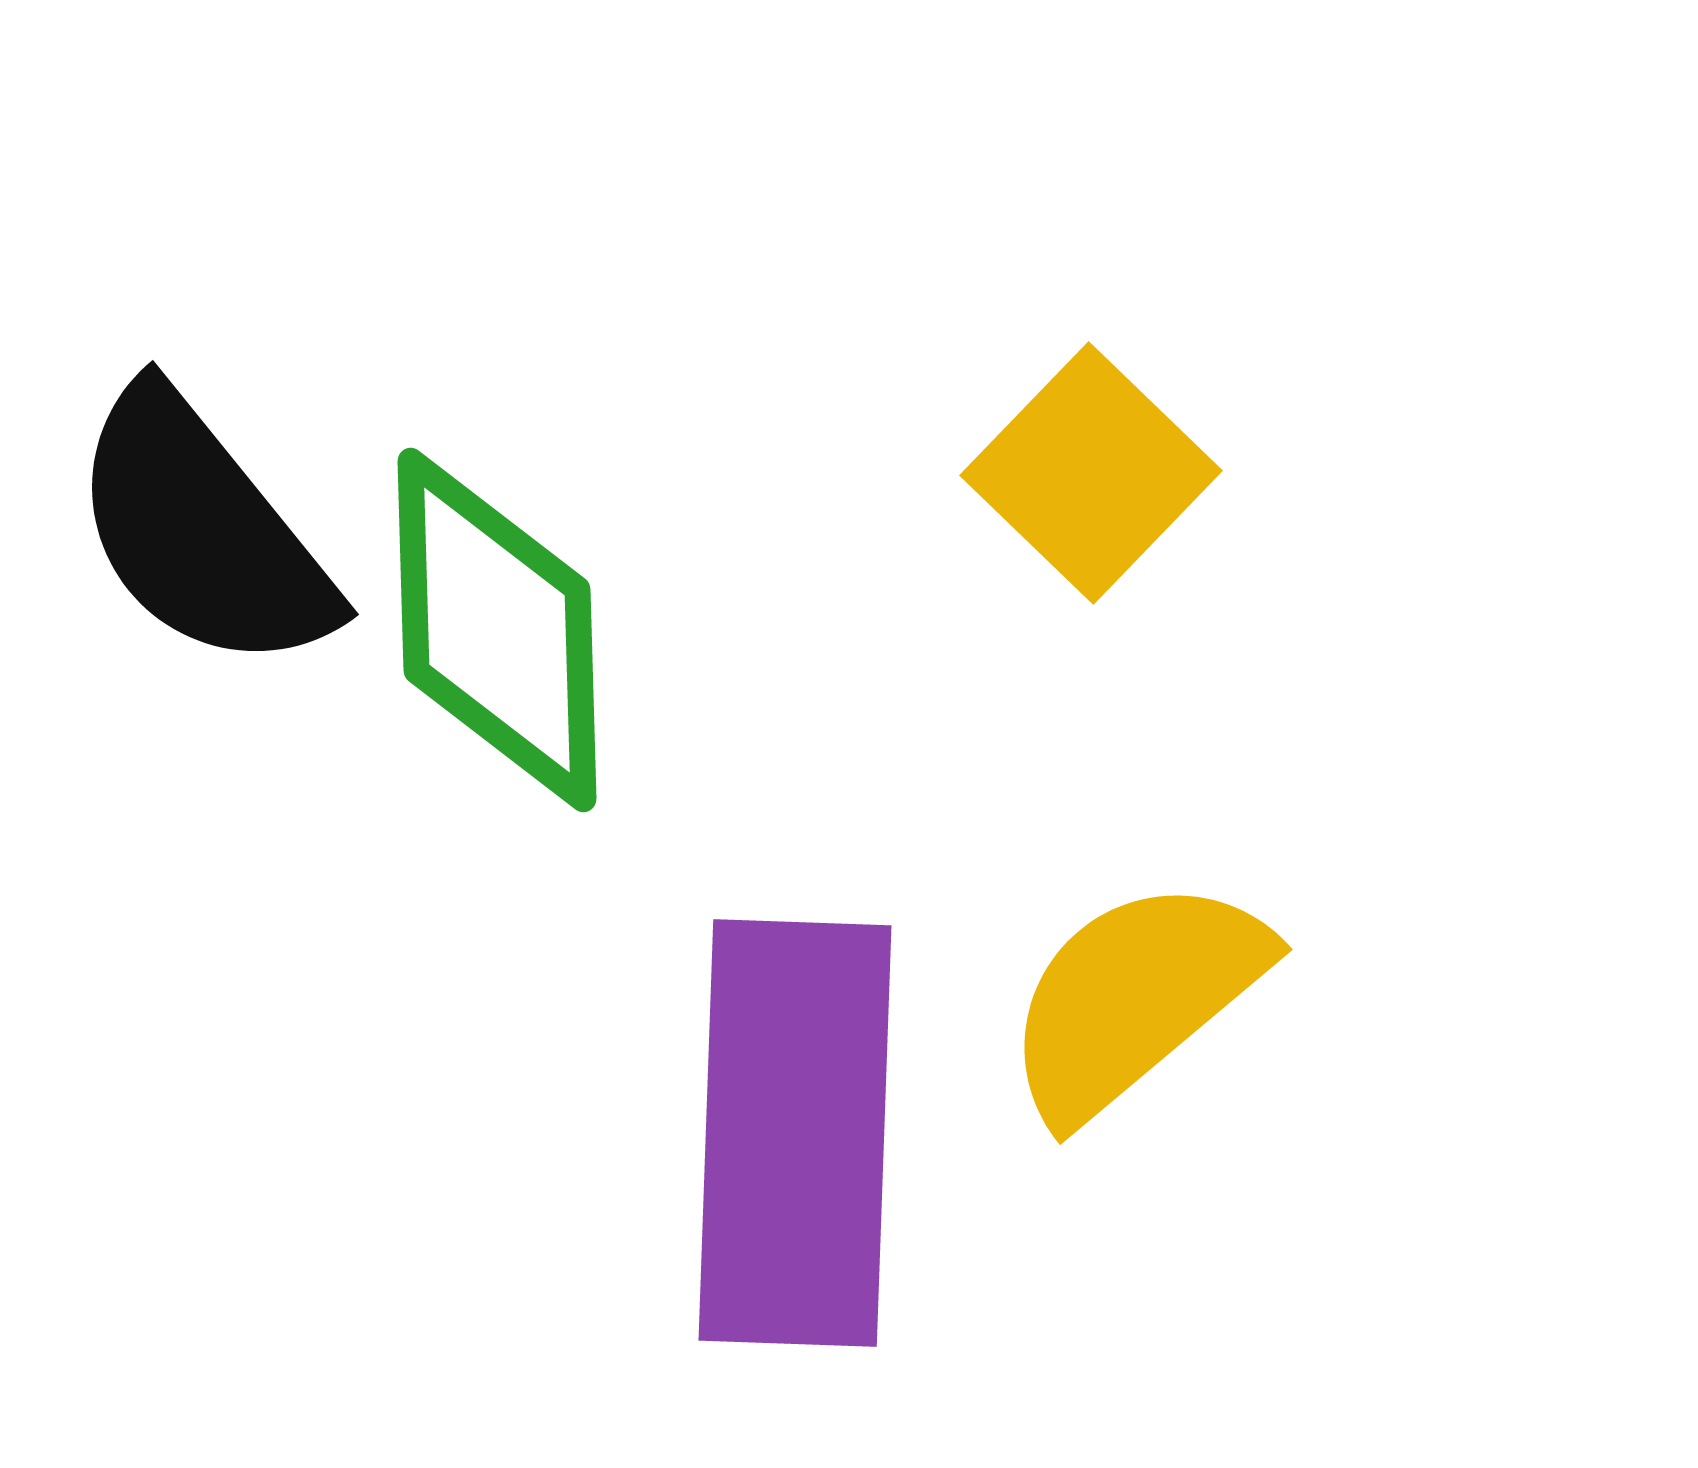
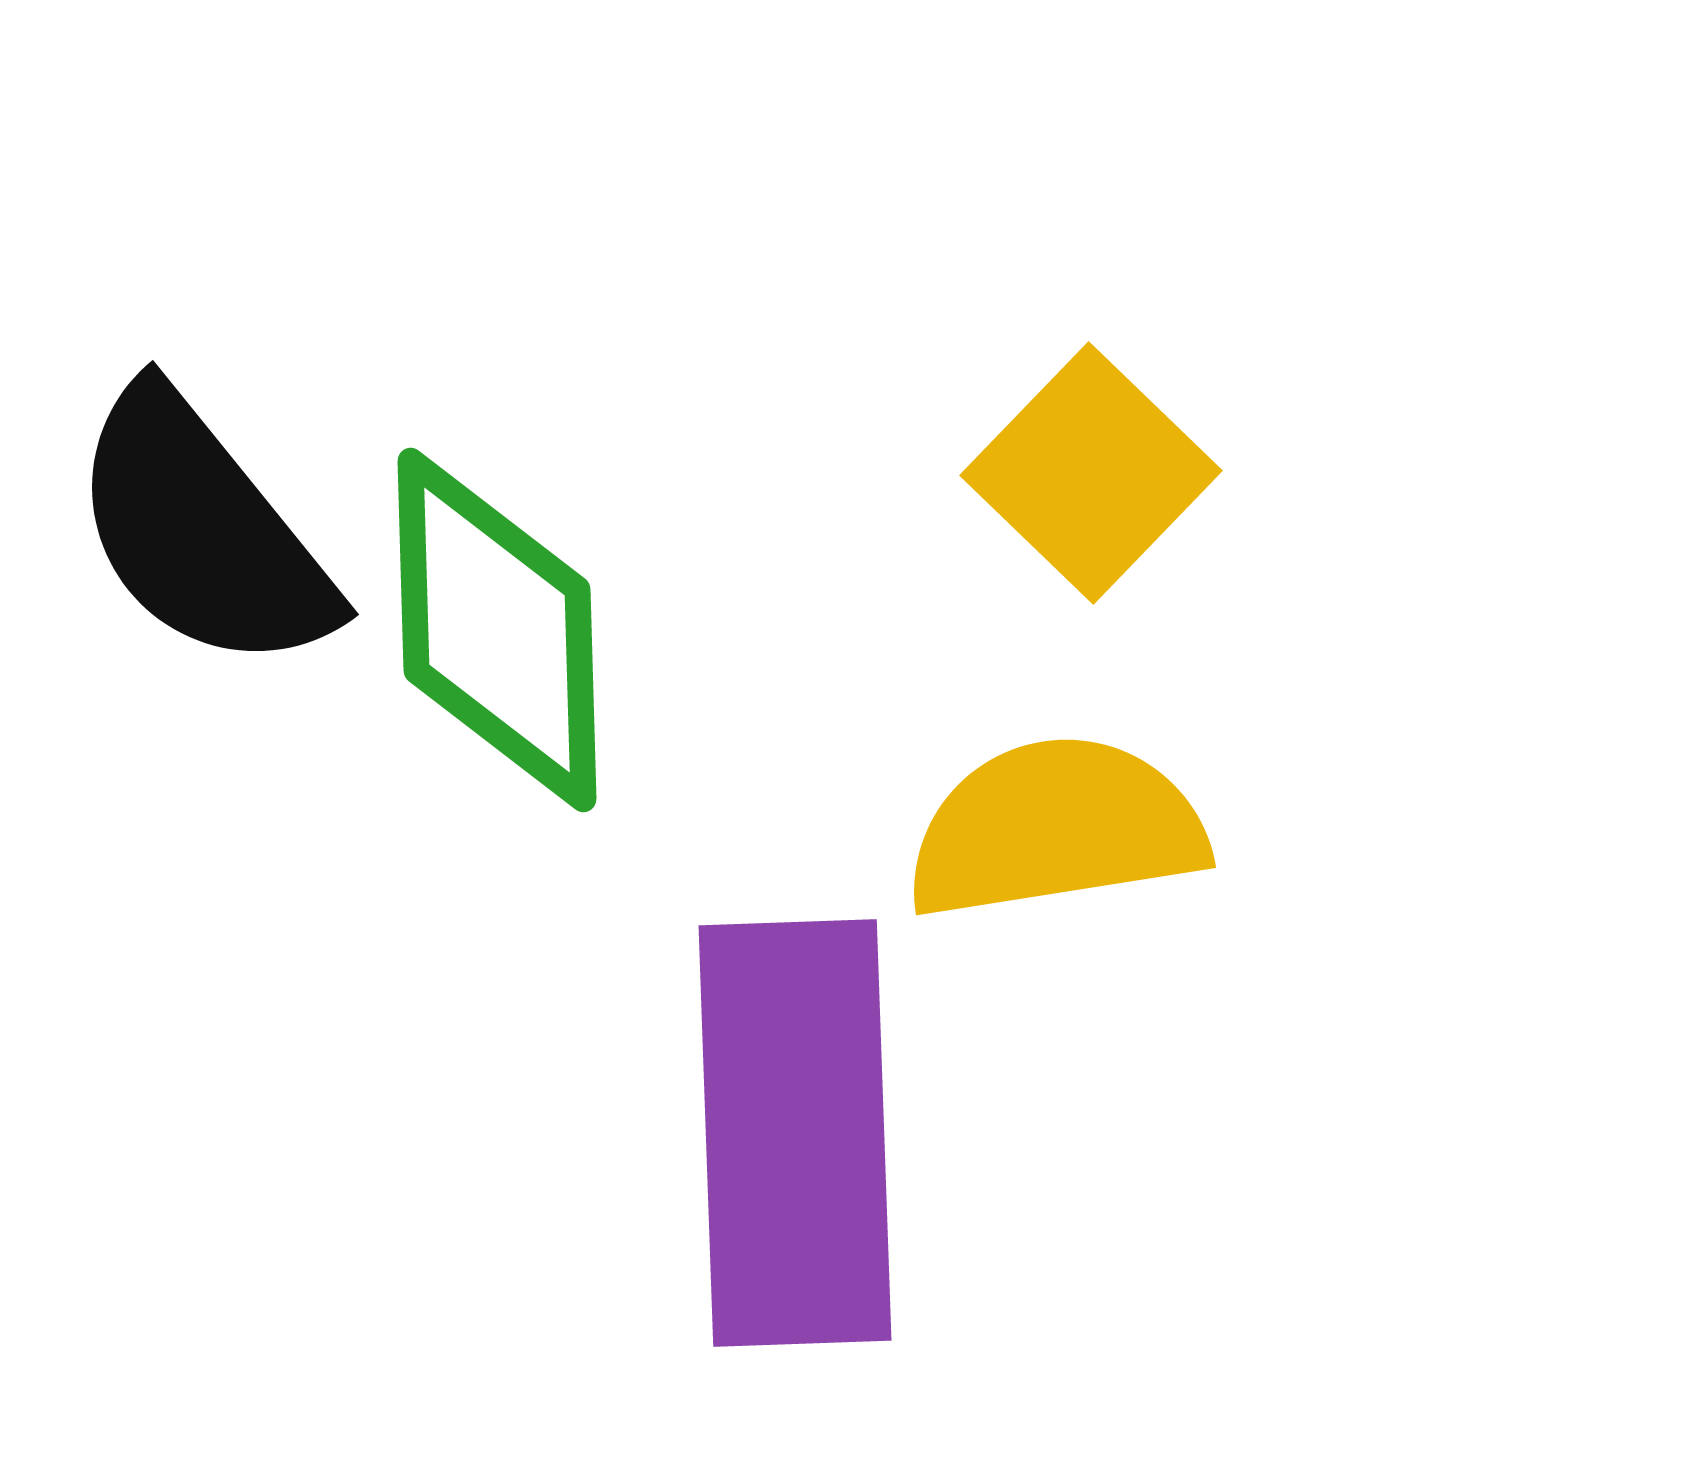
yellow semicircle: moved 79 px left, 170 px up; rotated 31 degrees clockwise
purple rectangle: rotated 4 degrees counterclockwise
